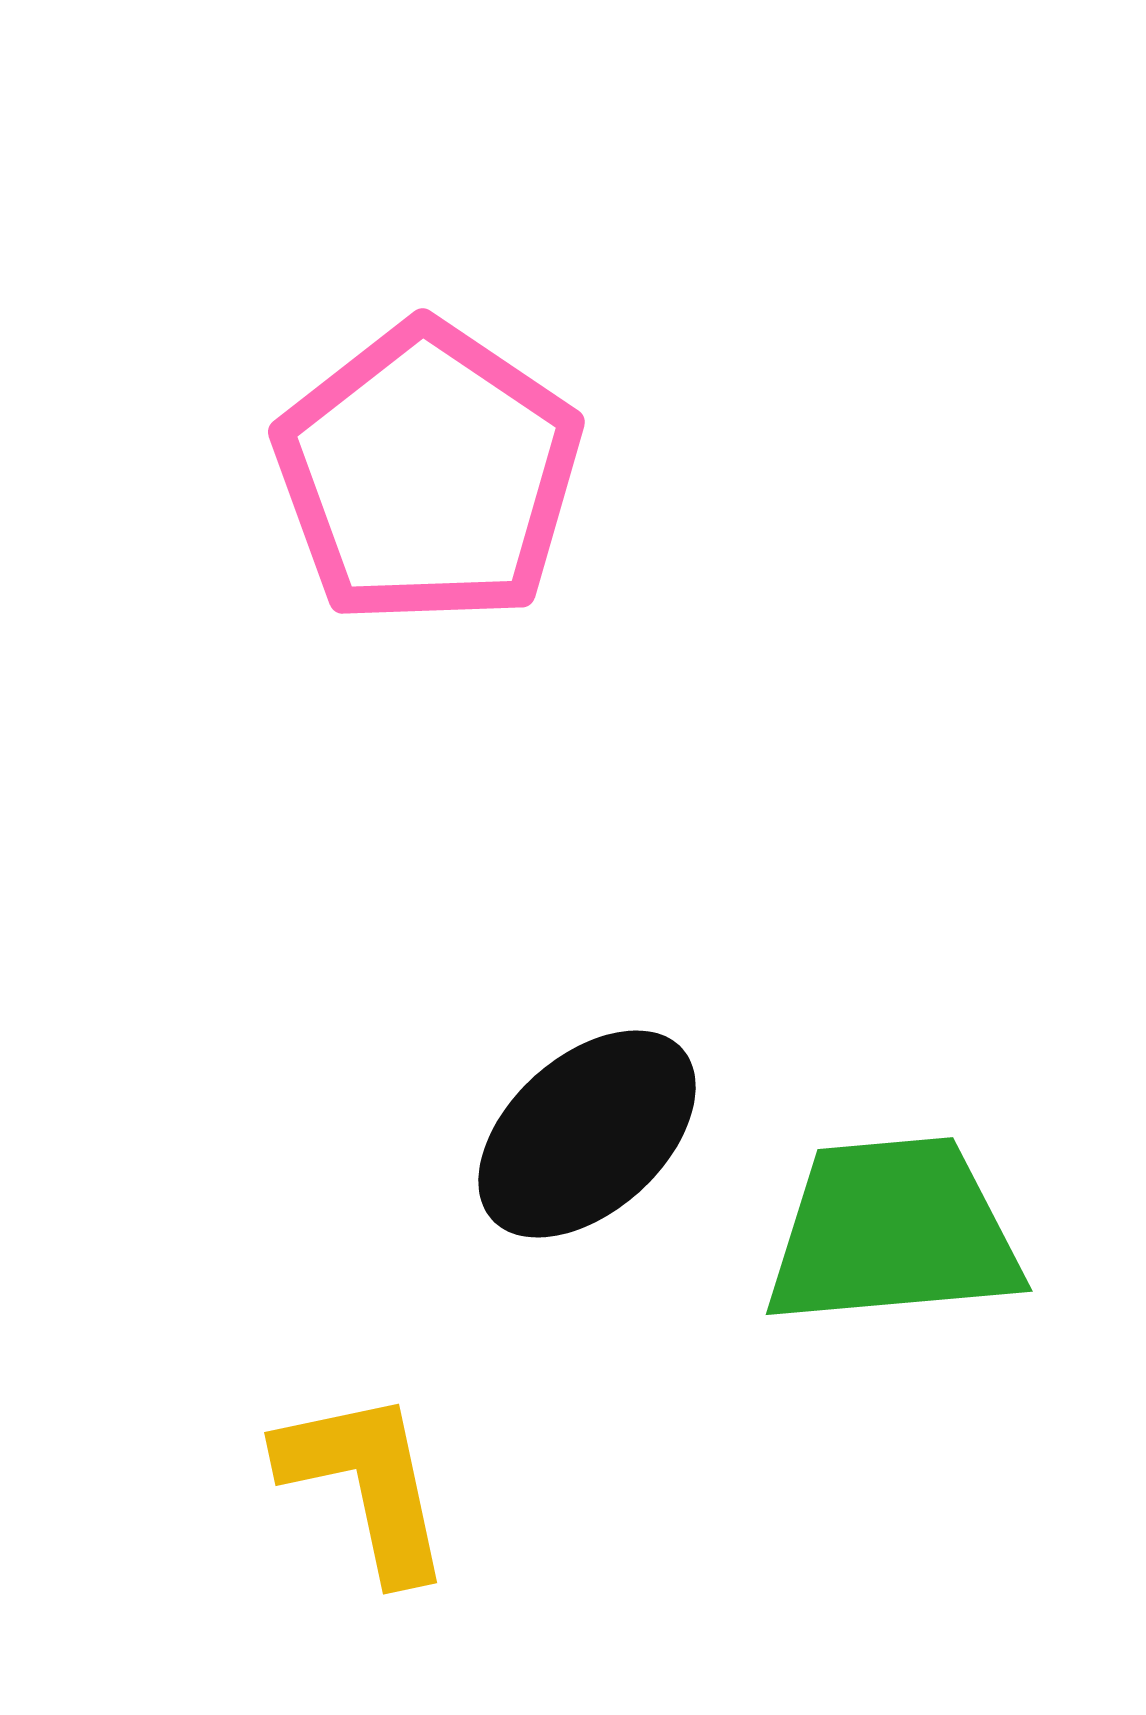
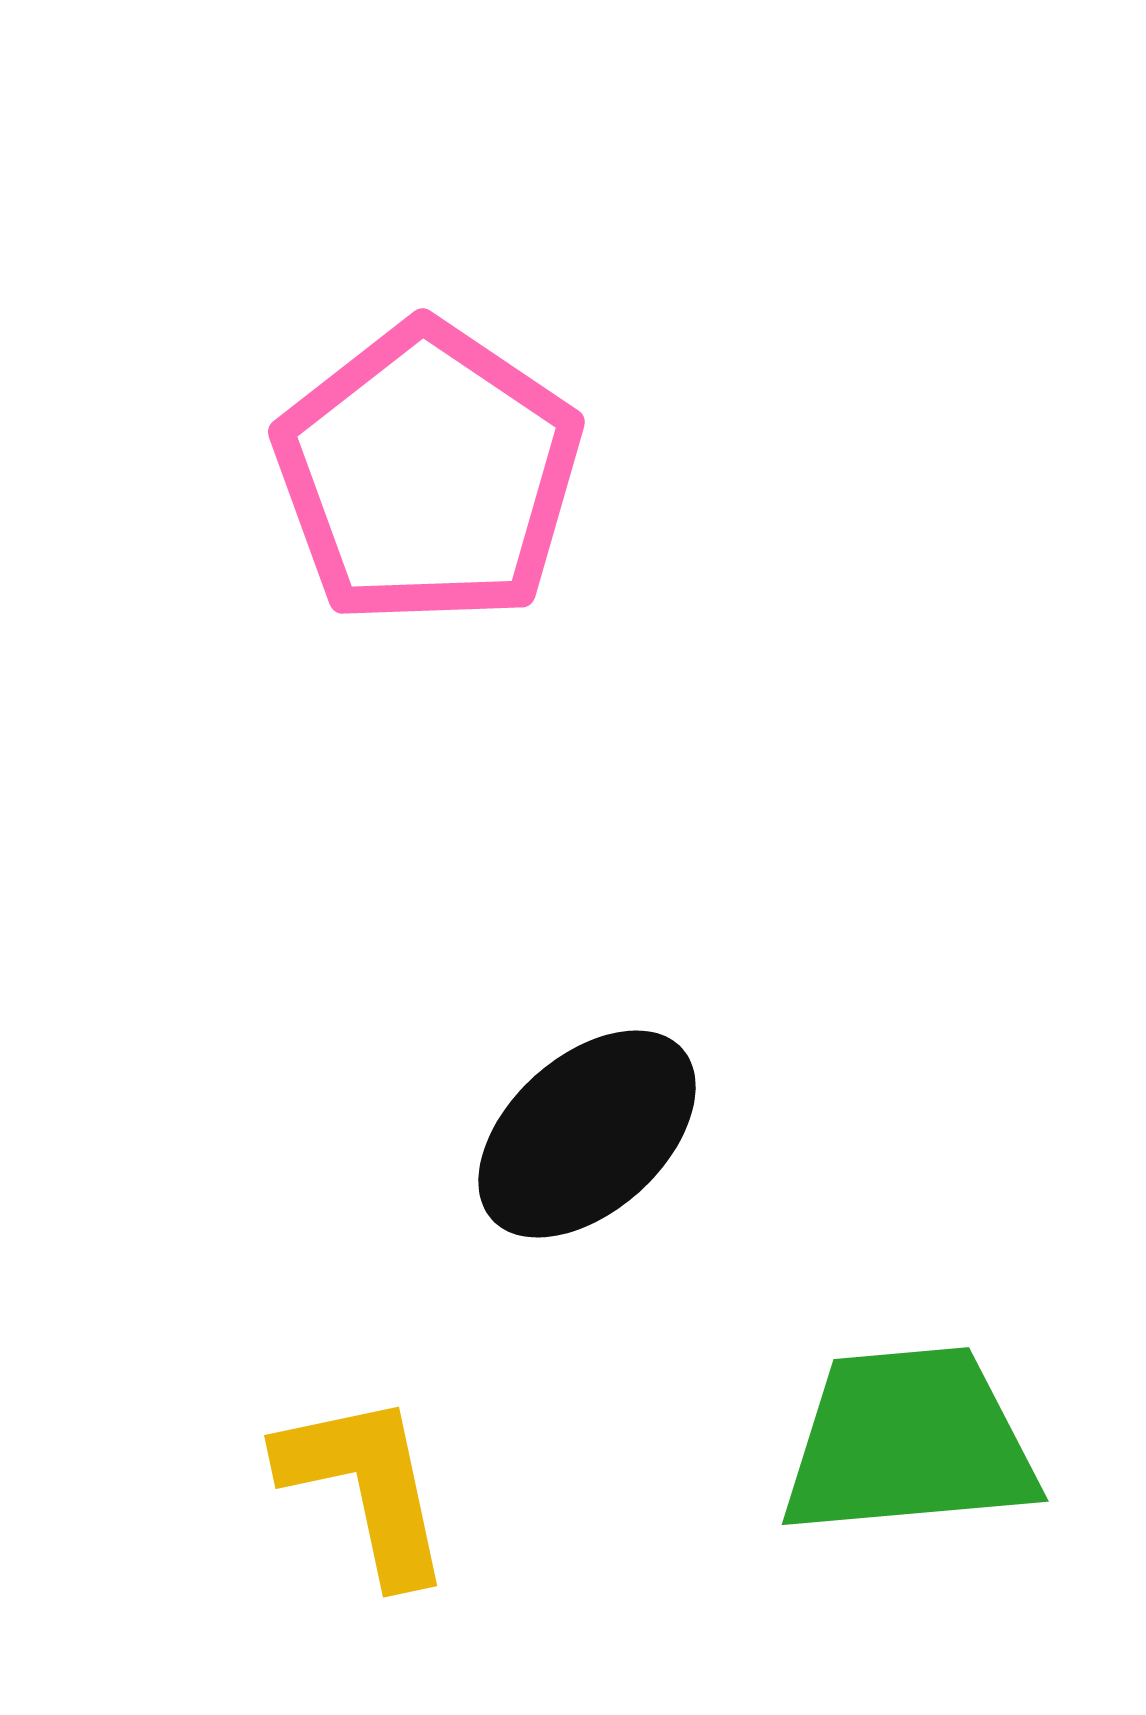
green trapezoid: moved 16 px right, 210 px down
yellow L-shape: moved 3 px down
